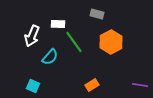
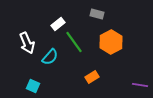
white rectangle: rotated 40 degrees counterclockwise
white arrow: moved 5 px left, 7 px down; rotated 45 degrees counterclockwise
orange rectangle: moved 8 px up
